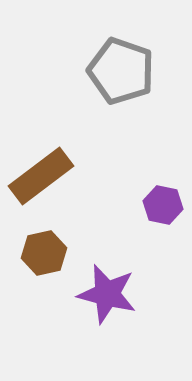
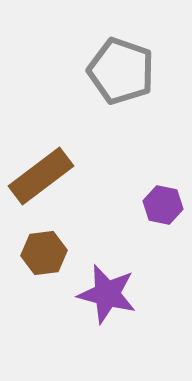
brown hexagon: rotated 6 degrees clockwise
